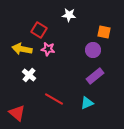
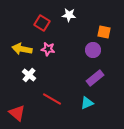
red square: moved 3 px right, 7 px up
purple rectangle: moved 2 px down
red line: moved 2 px left
